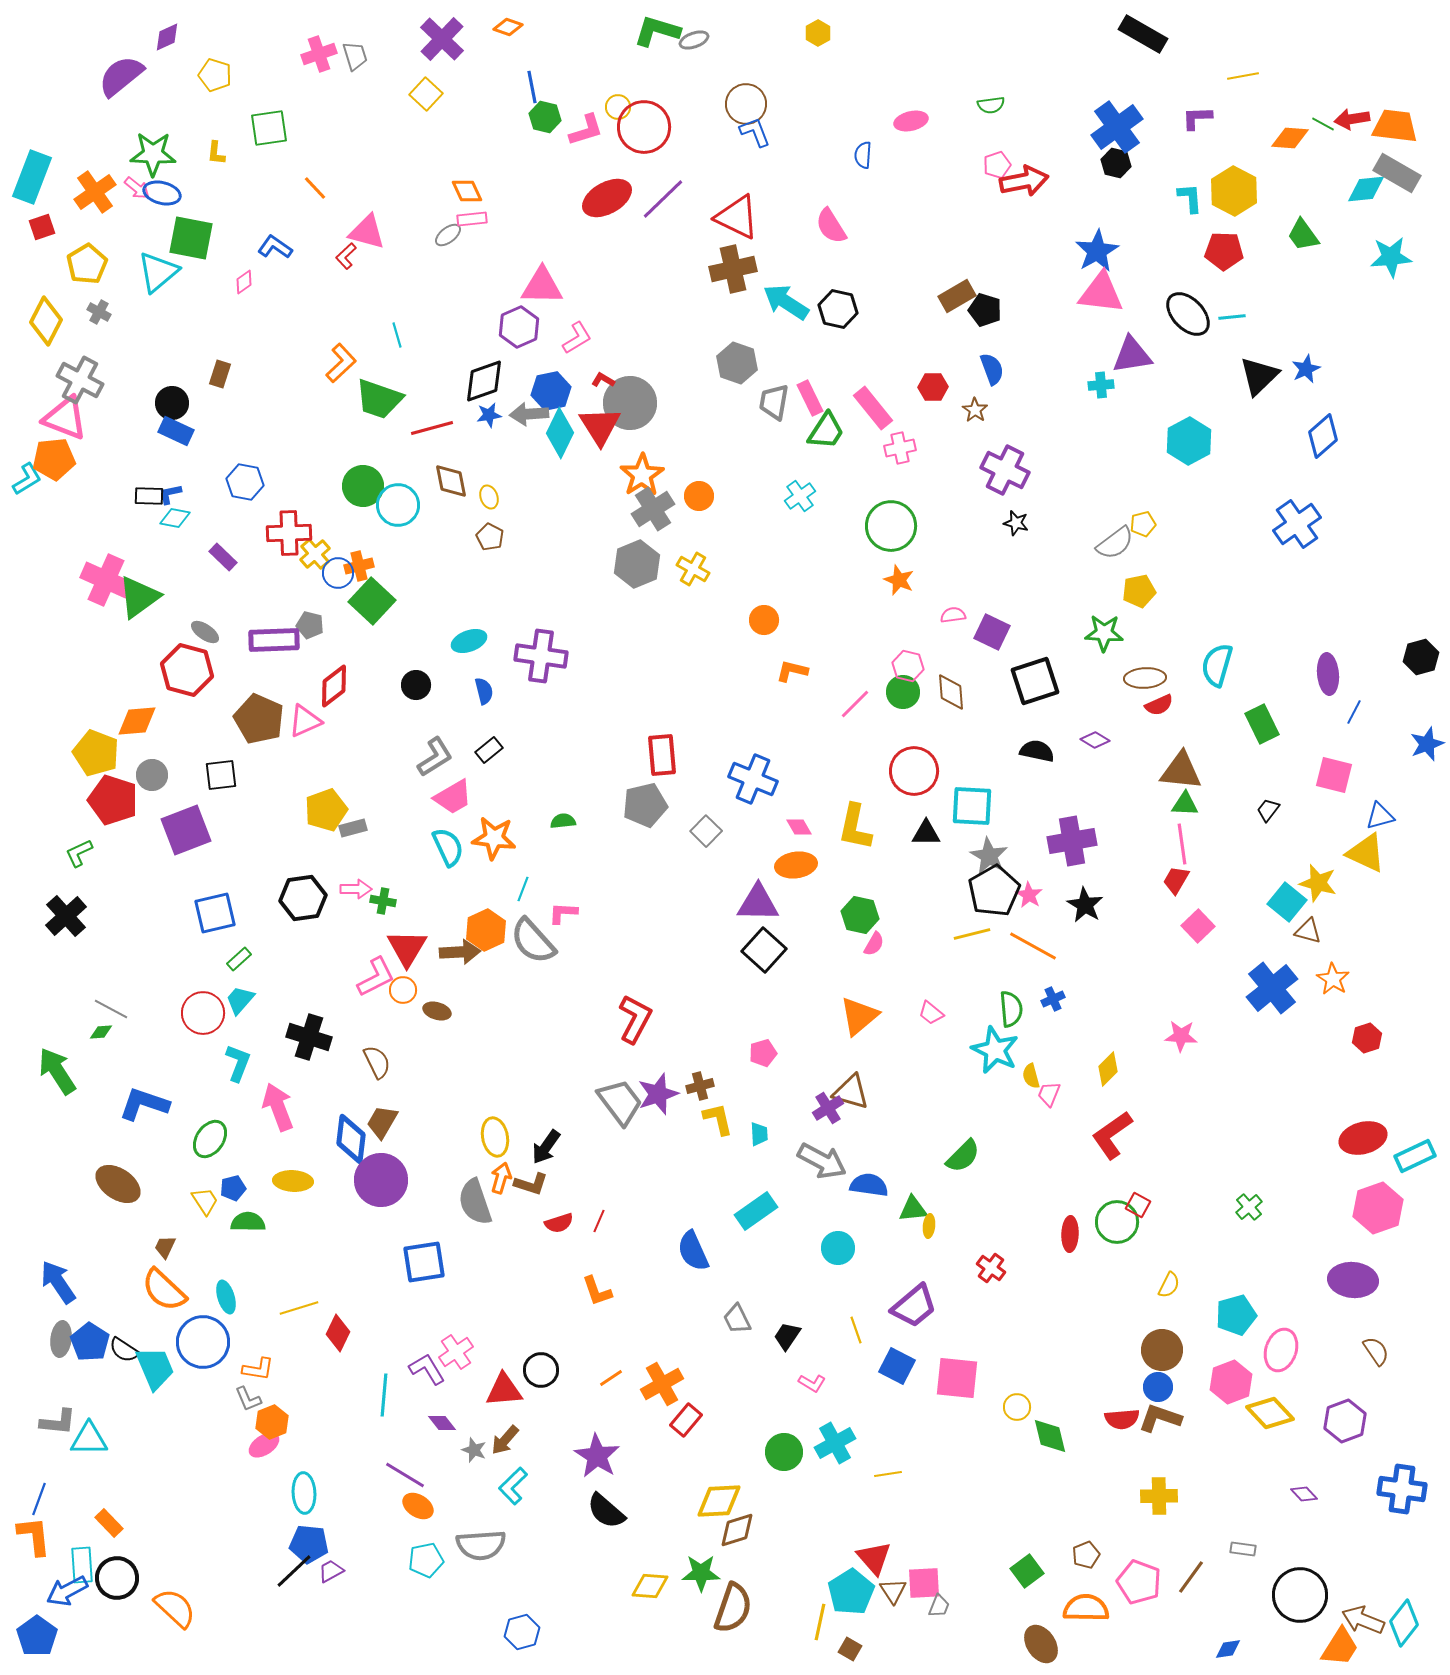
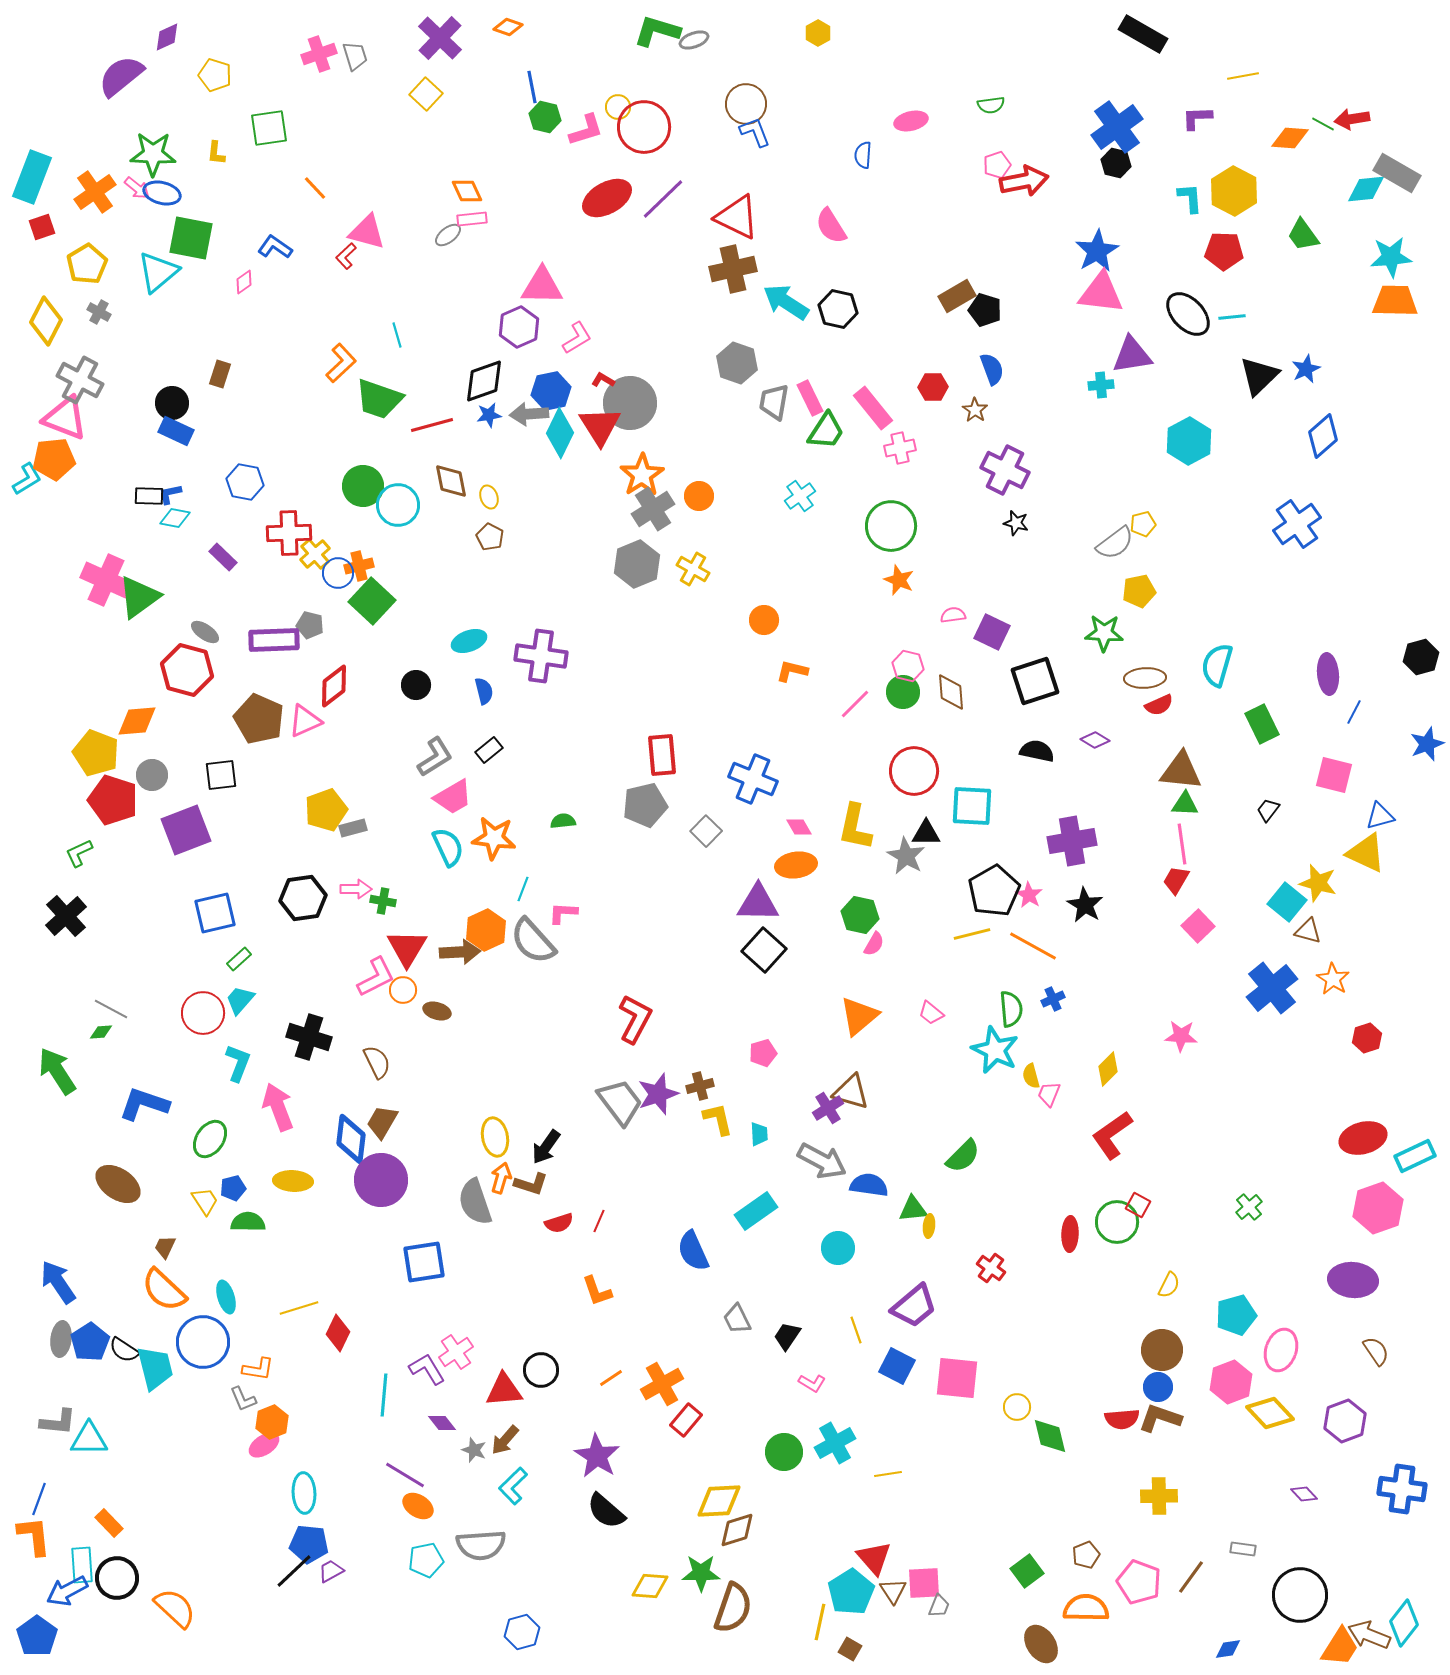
purple cross at (442, 39): moved 2 px left, 1 px up
orange trapezoid at (1395, 126): moved 175 px down; rotated 6 degrees counterclockwise
red line at (432, 428): moved 3 px up
gray star at (989, 856): moved 83 px left
blue pentagon at (90, 1342): rotated 6 degrees clockwise
cyan trapezoid at (155, 1368): rotated 9 degrees clockwise
gray L-shape at (248, 1399): moved 5 px left
brown arrow at (1363, 1620): moved 6 px right, 15 px down
